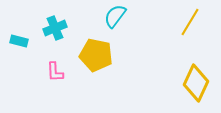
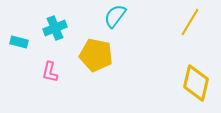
cyan rectangle: moved 1 px down
pink L-shape: moved 5 px left; rotated 15 degrees clockwise
yellow diamond: rotated 12 degrees counterclockwise
